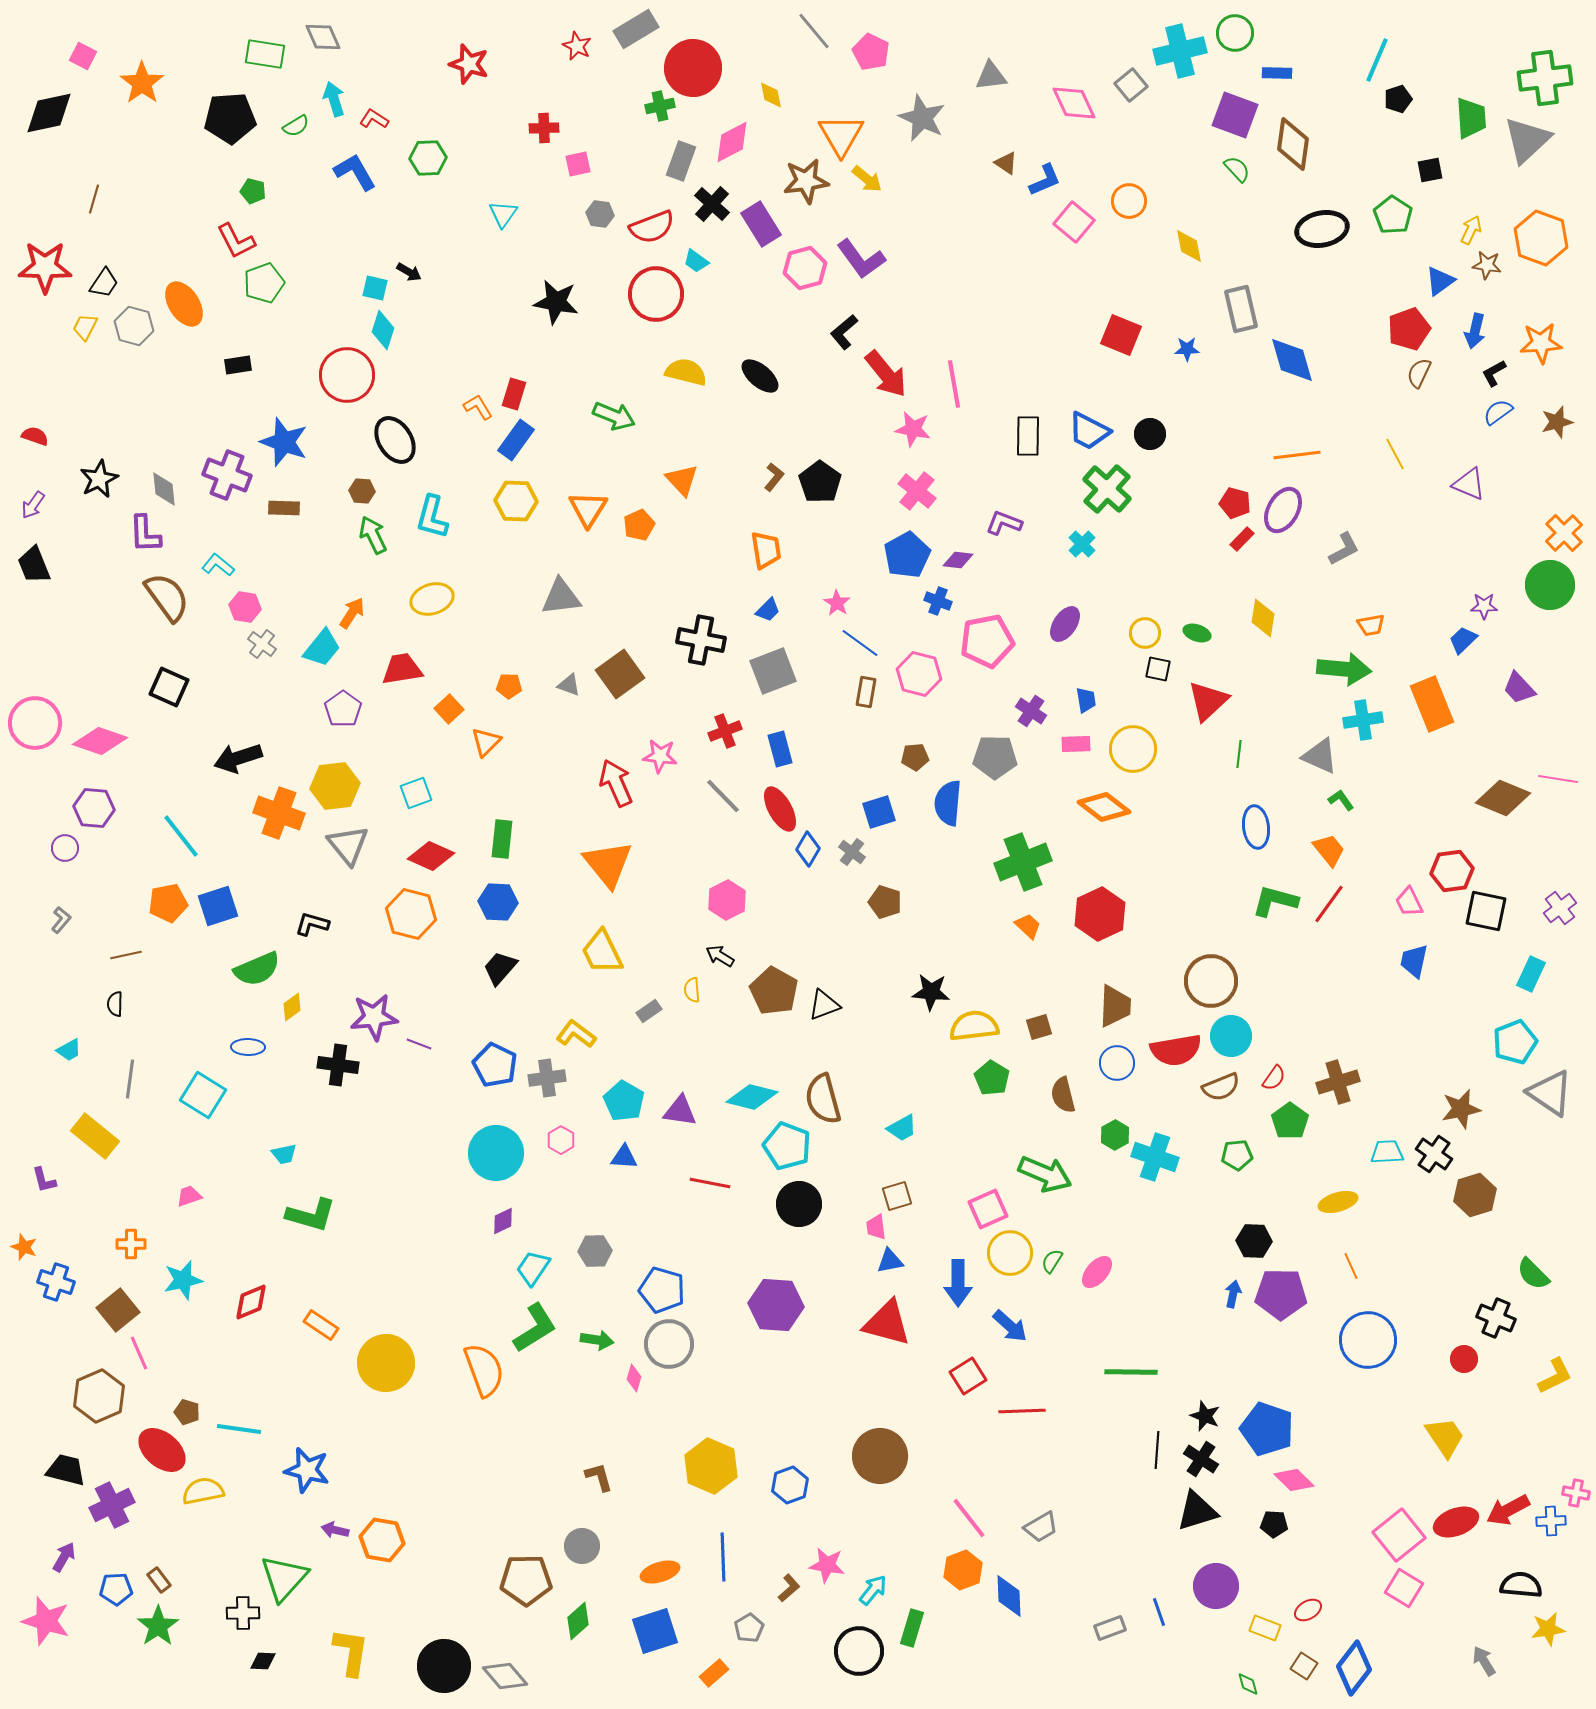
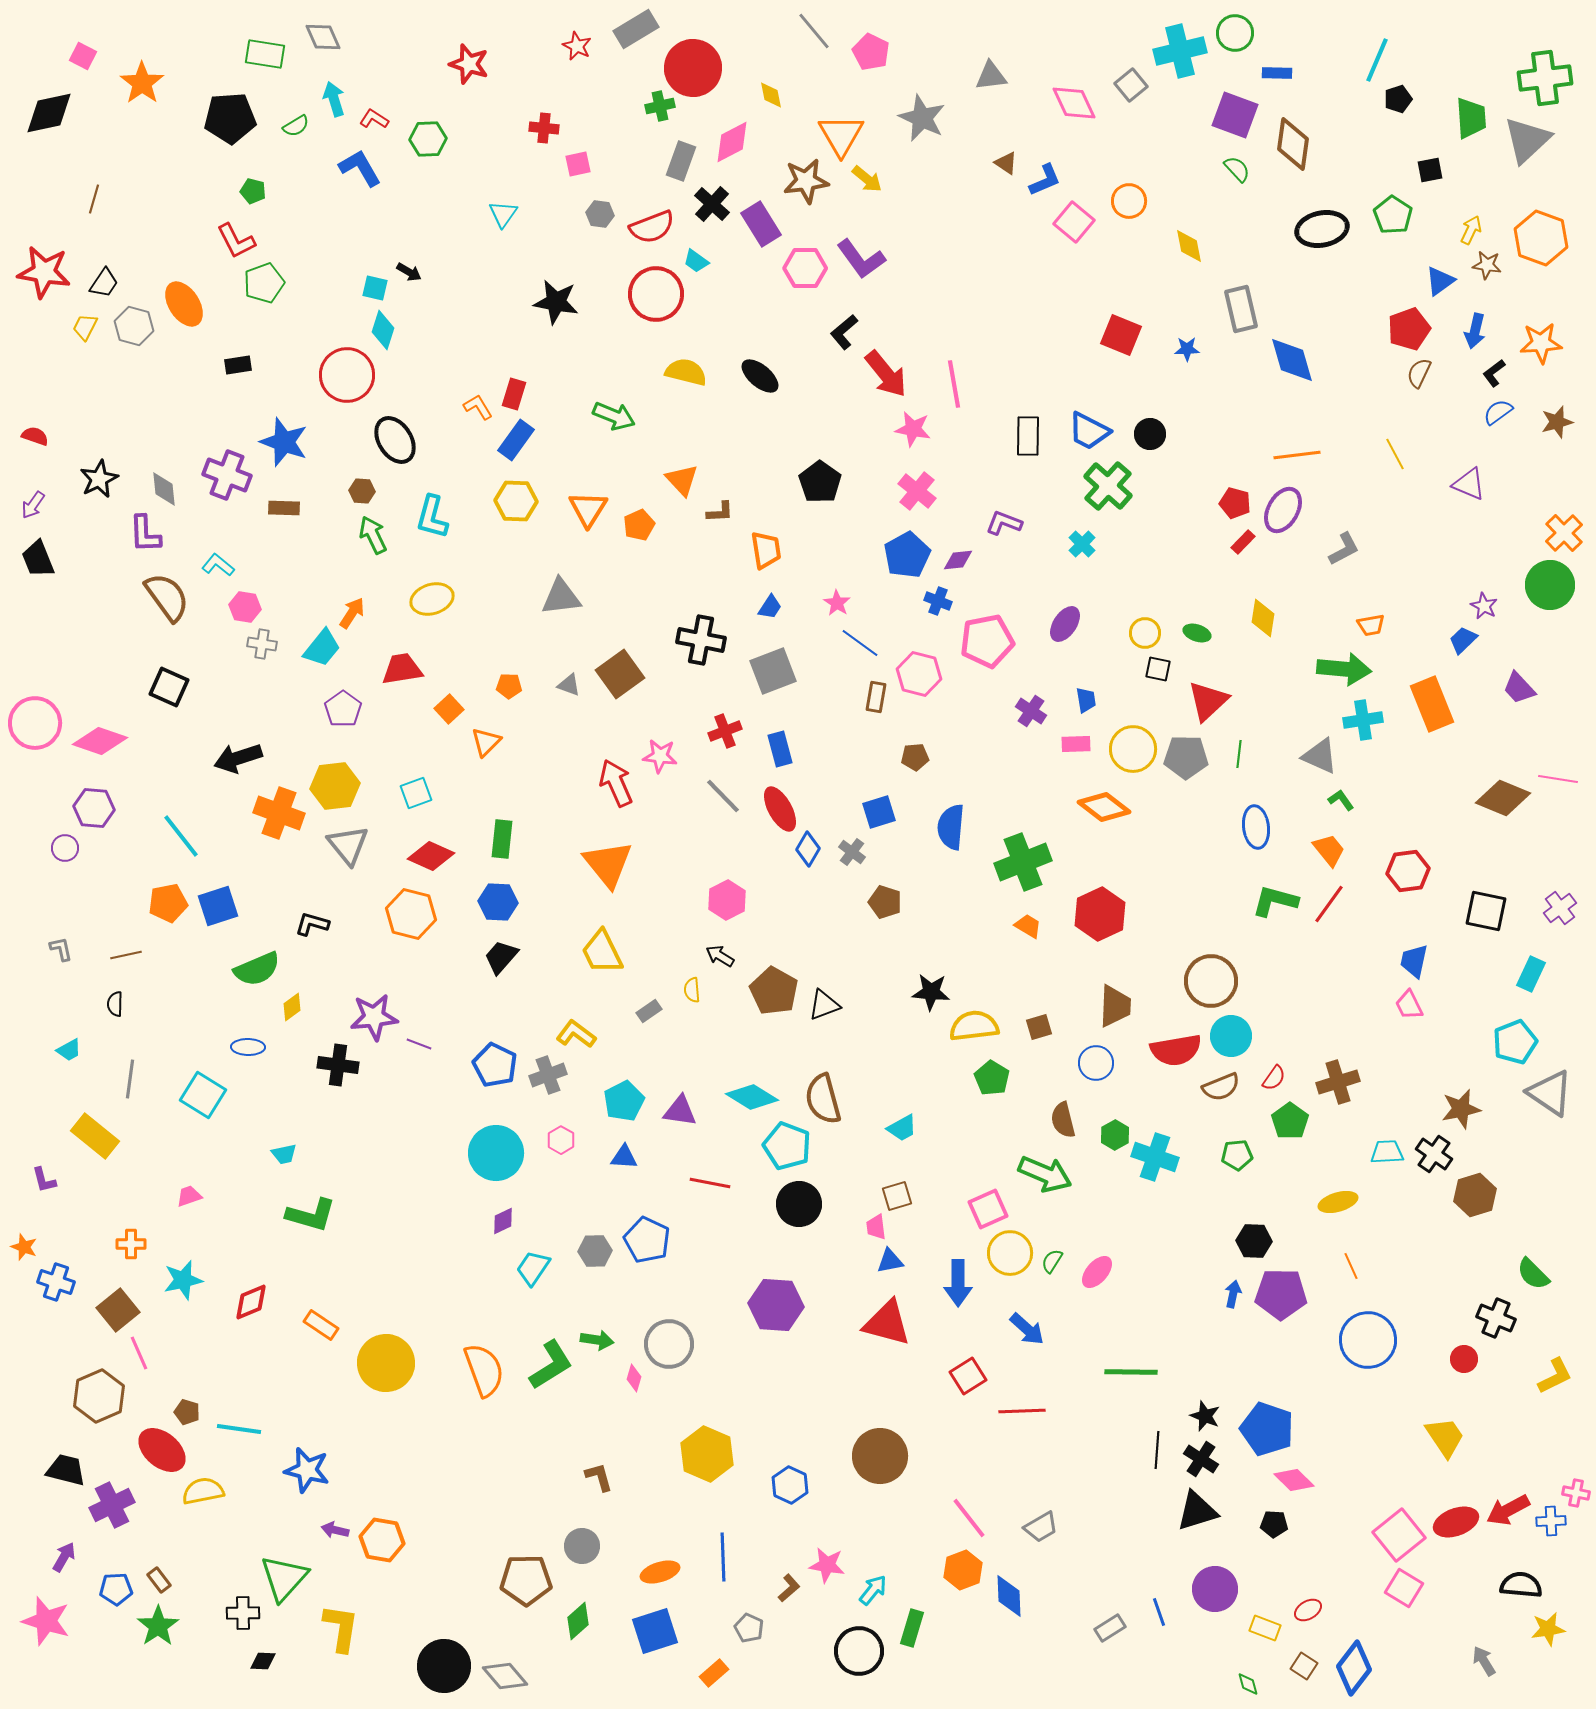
red cross at (544, 128): rotated 8 degrees clockwise
green hexagon at (428, 158): moved 19 px up
blue L-shape at (355, 172): moved 5 px right, 4 px up
red star at (45, 267): moved 1 px left, 5 px down; rotated 8 degrees clockwise
pink hexagon at (805, 268): rotated 15 degrees clockwise
black L-shape at (1494, 373): rotated 8 degrees counterclockwise
brown L-shape at (774, 477): moved 54 px left, 35 px down; rotated 48 degrees clockwise
green cross at (1107, 489): moved 1 px right, 3 px up
red rectangle at (1242, 539): moved 1 px right, 3 px down
purple diamond at (958, 560): rotated 12 degrees counterclockwise
black trapezoid at (34, 565): moved 4 px right, 6 px up
purple star at (1484, 606): rotated 28 degrees clockwise
blue trapezoid at (768, 610): moved 2 px right, 3 px up; rotated 12 degrees counterclockwise
gray cross at (262, 644): rotated 28 degrees counterclockwise
brown rectangle at (866, 692): moved 10 px right, 5 px down
gray pentagon at (995, 757): moved 191 px right
blue semicircle at (948, 803): moved 3 px right, 24 px down
red hexagon at (1452, 871): moved 44 px left
pink trapezoid at (1409, 902): moved 103 px down
gray L-shape at (61, 920): moved 29 px down; rotated 52 degrees counterclockwise
orange trapezoid at (1028, 926): rotated 12 degrees counterclockwise
black trapezoid at (500, 968): moved 1 px right, 11 px up
blue circle at (1117, 1063): moved 21 px left
gray cross at (547, 1078): moved 1 px right, 3 px up; rotated 12 degrees counterclockwise
brown semicircle at (1063, 1095): moved 25 px down
cyan diamond at (752, 1097): rotated 18 degrees clockwise
cyan pentagon at (624, 1101): rotated 15 degrees clockwise
blue pentagon at (662, 1290): moved 15 px left, 50 px up; rotated 9 degrees clockwise
blue arrow at (1010, 1326): moved 17 px right, 3 px down
green L-shape at (535, 1328): moved 16 px right, 37 px down
yellow hexagon at (711, 1466): moved 4 px left, 12 px up
blue hexagon at (790, 1485): rotated 15 degrees counterclockwise
purple circle at (1216, 1586): moved 1 px left, 3 px down
gray pentagon at (749, 1628): rotated 16 degrees counterclockwise
gray rectangle at (1110, 1628): rotated 12 degrees counterclockwise
yellow L-shape at (351, 1652): moved 10 px left, 24 px up
